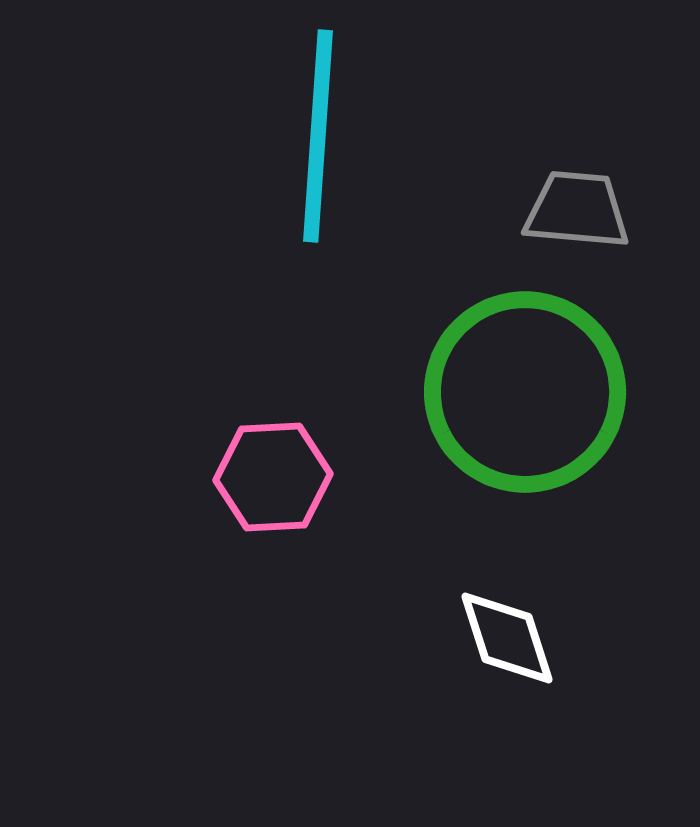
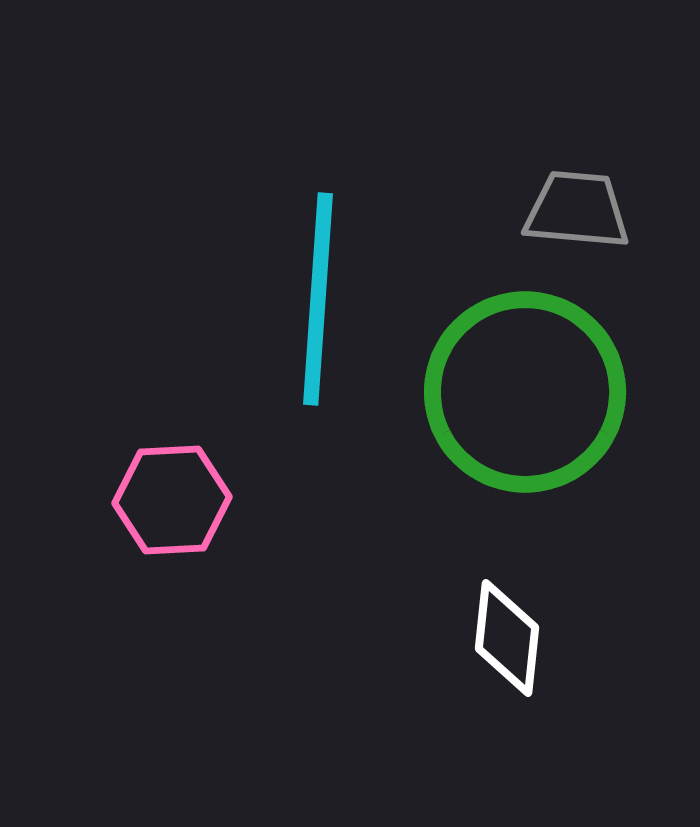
cyan line: moved 163 px down
pink hexagon: moved 101 px left, 23 px down
white diamond: rotated 24 degrees clockwise
